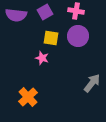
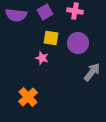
pink cross: moved 1 px left
purple circle: moved 7 px down
gray arrow: moved 11 px up
